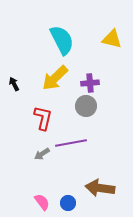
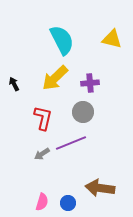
gray circle: moved 3 px left, 6 px down
purple line: rotated 12 degrees counterclockwise
pink semicircle: rotated 54 degrees clockwise
